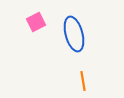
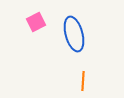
orange line: rotated 12 degrees clockwise
